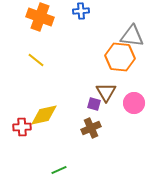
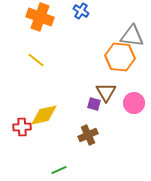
blue cross: rotated 35 degrees clockwise
brown cross: moved 3 px left, 7 px down
